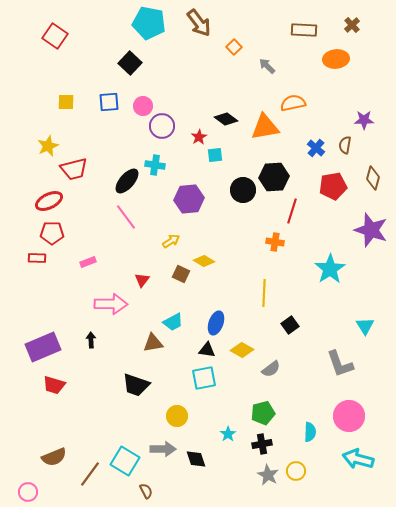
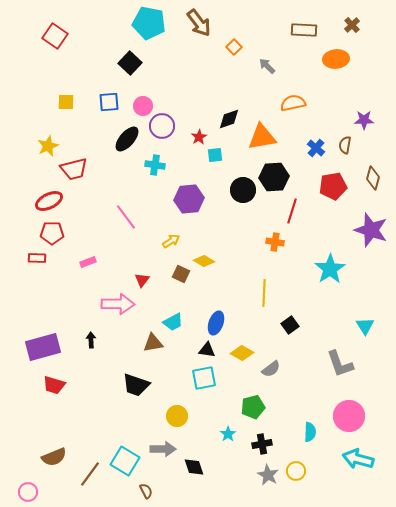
black diamond at (226, 119): moved 3 px right; rotated 55 degrees counterclockwise
orange triangle at (265, 127): moved 3 px left, 10 px down
black ellipse at (127, 181): moved 42 px up
pink arrow at (111, 304): moved 7 px right
purple rectangle at (43, 347): rotated 8 degrees clockwise
yellow diamond at (242, 350): moved 3 px down
green pentagon at (263, 413): moved 10 px left, 6 px up
black diamond at (196, 459): moved 2 px left, 8 px down
